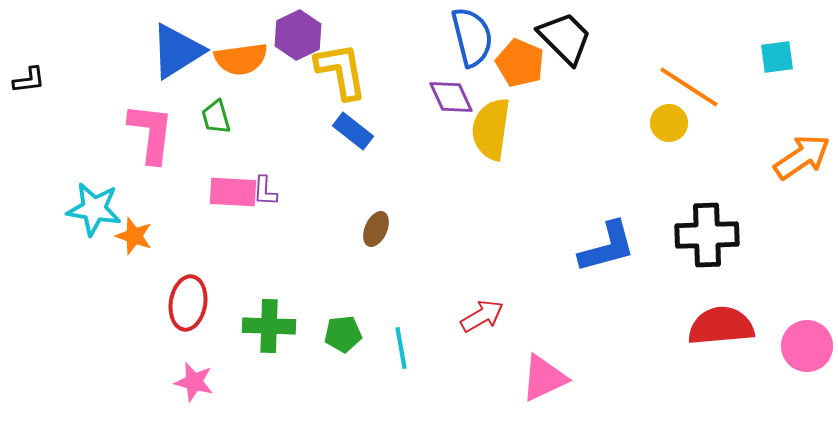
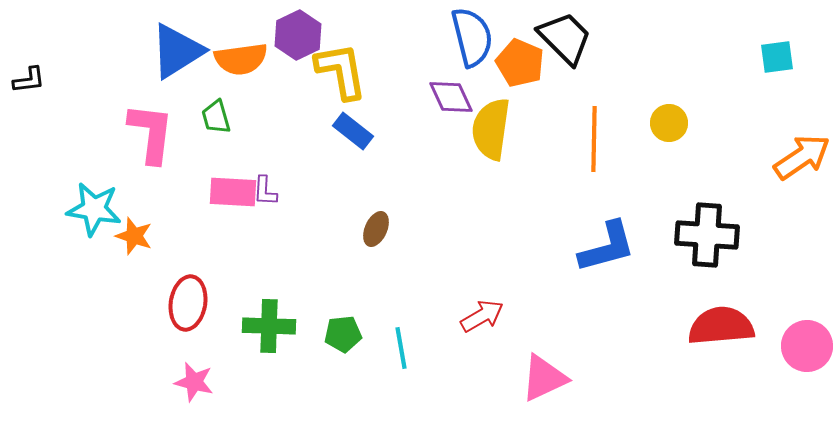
orange line: moved 95 px left, 52 px down; rotated 58 degrees clockwise
black cross: rotated 6 degrees clockwise
